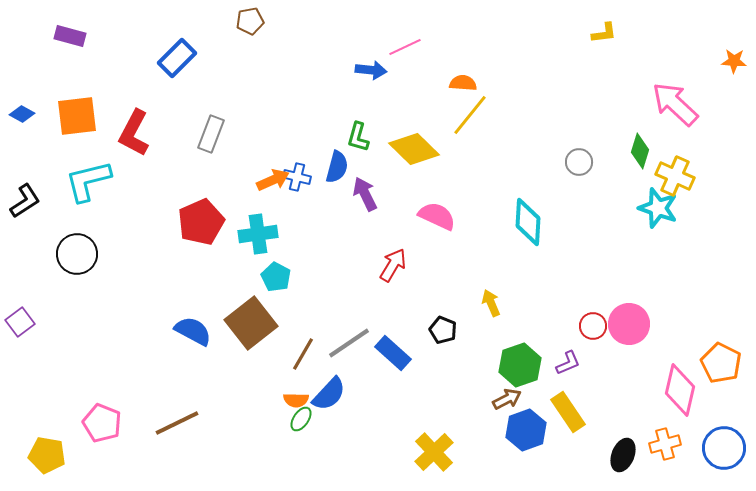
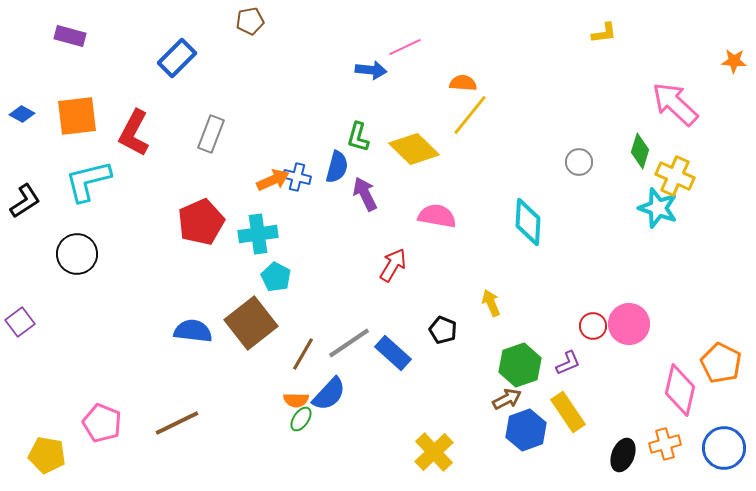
pink semicircle at (437, 216): rotated 15 degrees counterclockwise
blue semicircle at (193, 331): rotated 21 degrees counterclockwise
